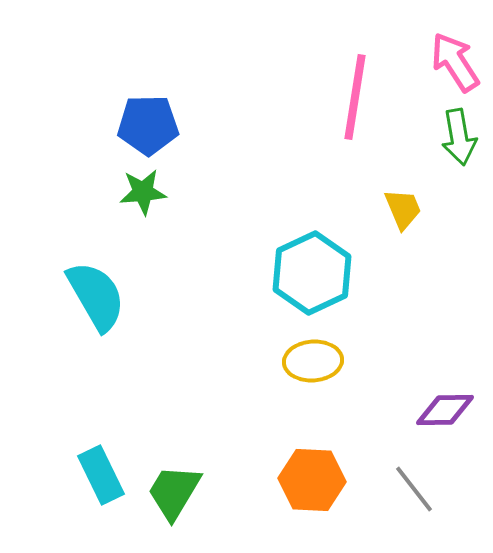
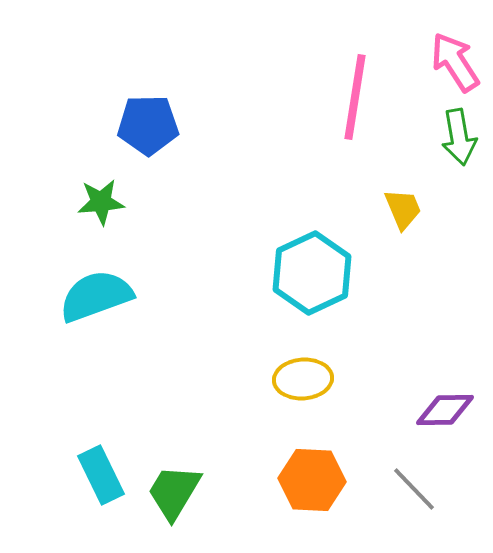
green star: moved 42 px left, 10 px down
cyan semicircle: rotated 80 degrees counterclockwise
yellow ellipse: moved 10 px left, 18 px down
gray line: rotated 6 degrees counterclockwise
